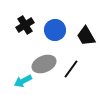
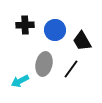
black cross: rotated 30 degrees clockwise
black trapezoid: moved 4 px left, 5 px down
gray ellipse: rotated 55 degrees counterclockwise
cyan arrow: moved 3 px left
